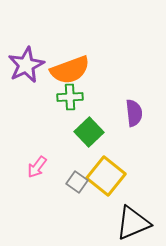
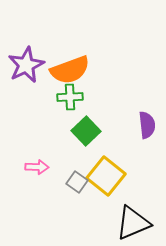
purple semicircle: moved 13 px right, 12 px down
green square: moved 3 px left, 1 px up
pink arrow: rotated 125 degrees counterclockwise
